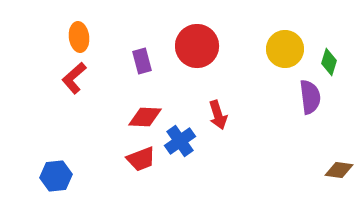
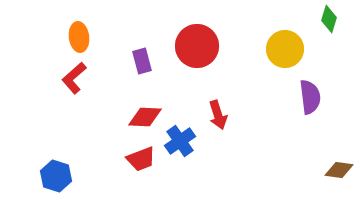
green diamond: moved 43 px up
blue hexagon: rotated 24 degrees clockwise
